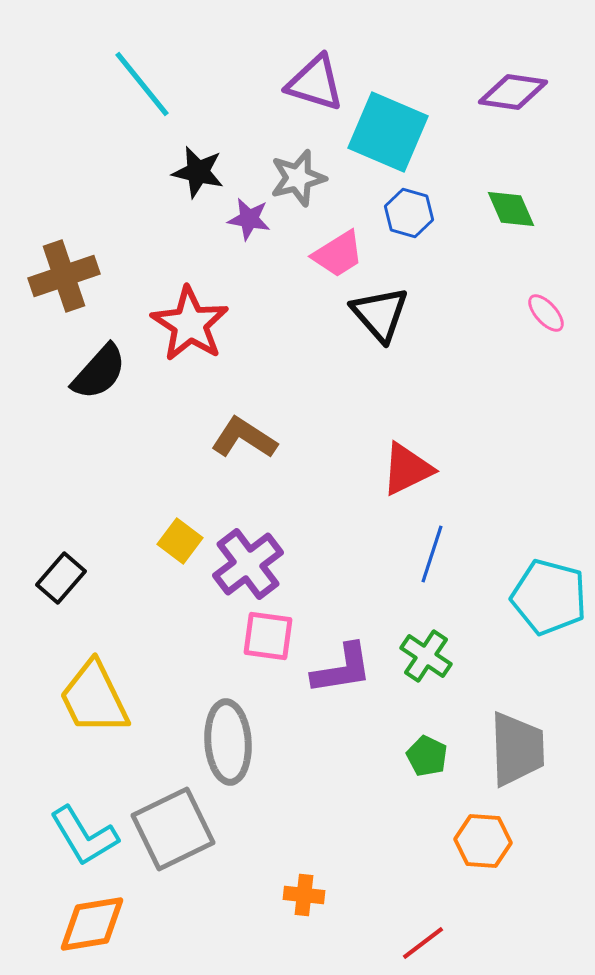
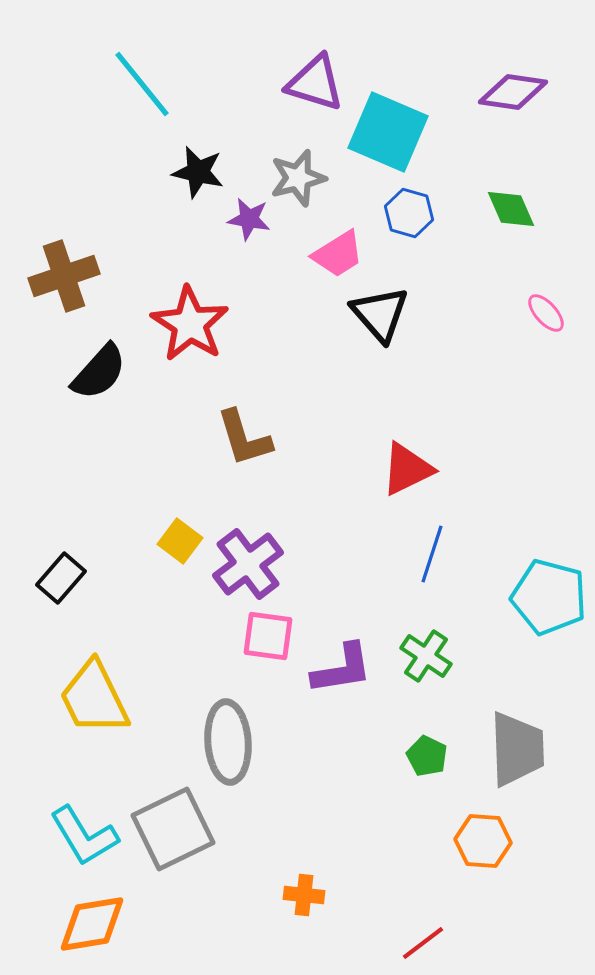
brown L-shape: rotated 140 degrees counterclockwise
